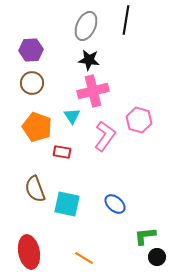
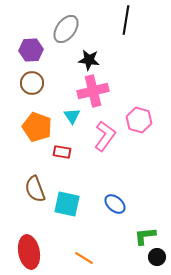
gray ellipse: moved 20 px left, 3 px down; rotated 12 degrees clockwise
